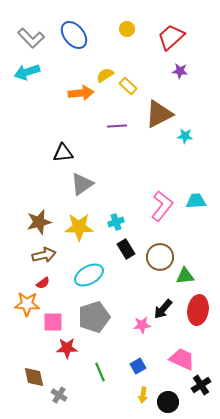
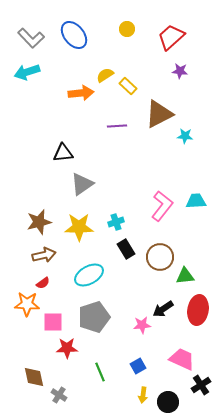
black arrow: rotated 15 degrees clockwise
